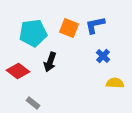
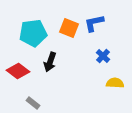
blue L-shape: moved 1 px left, 2 px up
